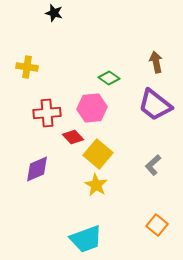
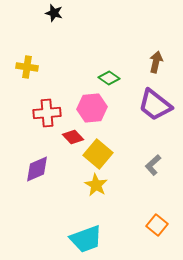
brown arrow: rotated 25 degrees clockwise
